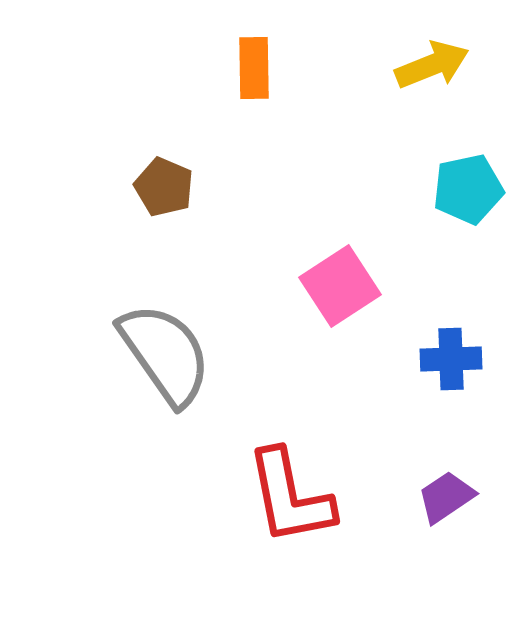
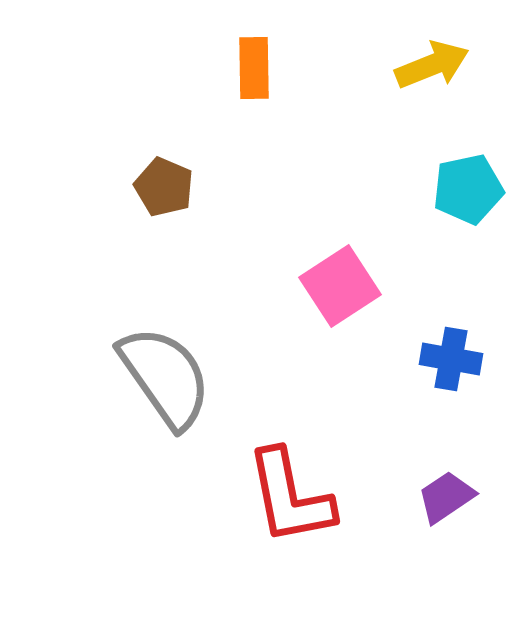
gray semicircle: moved 23 px down
blue cross: rotated 12 degrees clockwise
